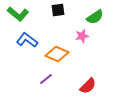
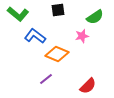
blue L-shape: moved 8 px right, 4 px up
